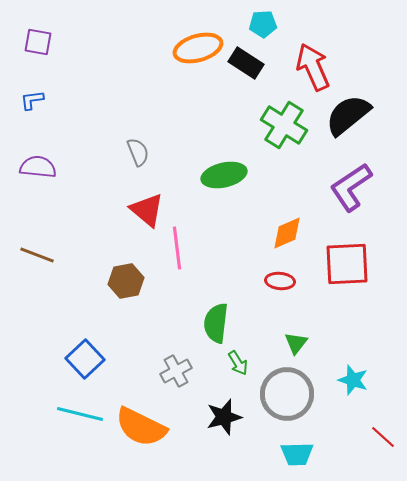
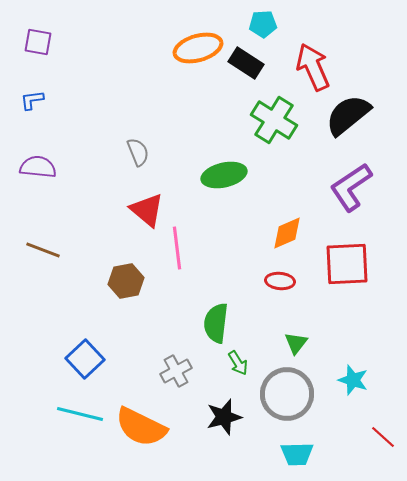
green cross: moved 10 px left, 5 px up
brown line: moved 6 px right, 5 px up
